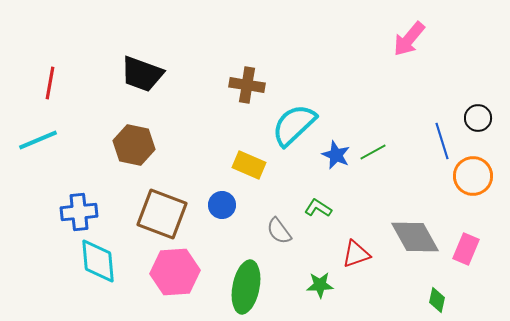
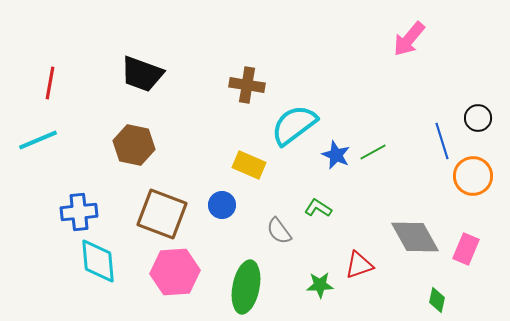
cyan semicircle: rotated 6 degrees clockwise
red triangle: moved 3 px right, 11 px down
